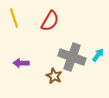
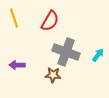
gray cross: moved 6 px left, 5 px up
purple arrow: moved 4 px left, 2 px down
brown star: moved 1 px left, 1 px up; rotated 21 degrees counterclockwise
